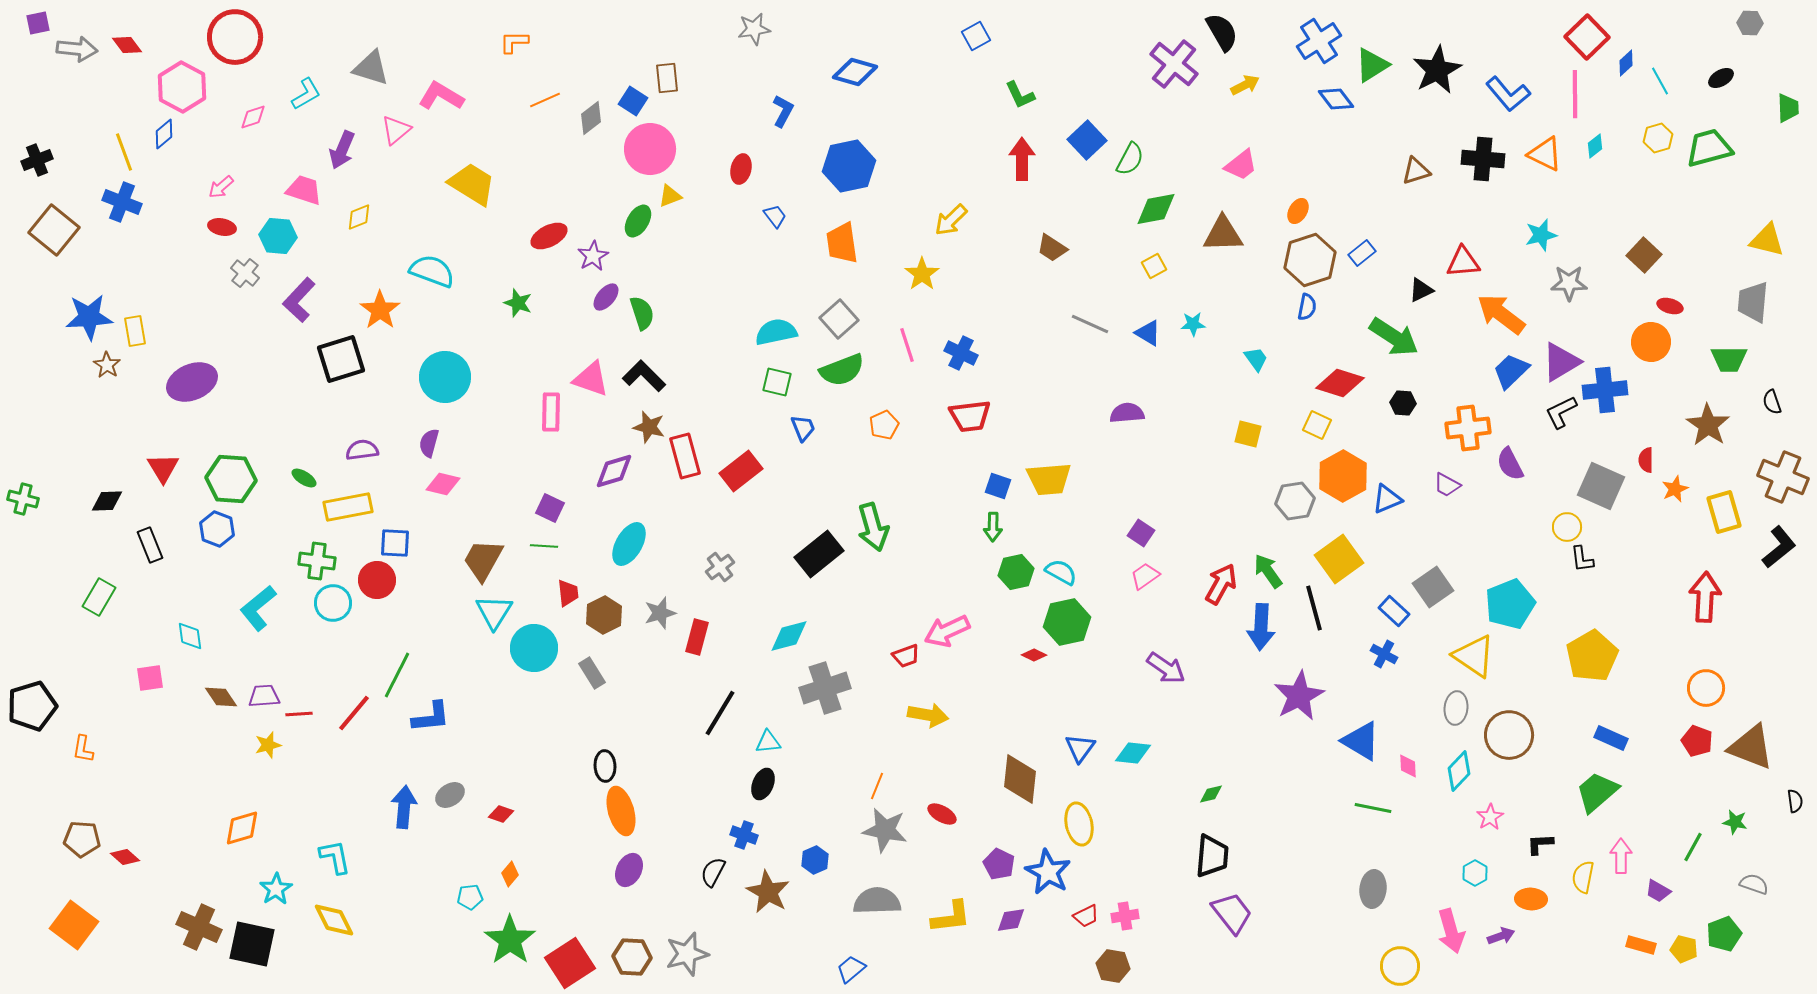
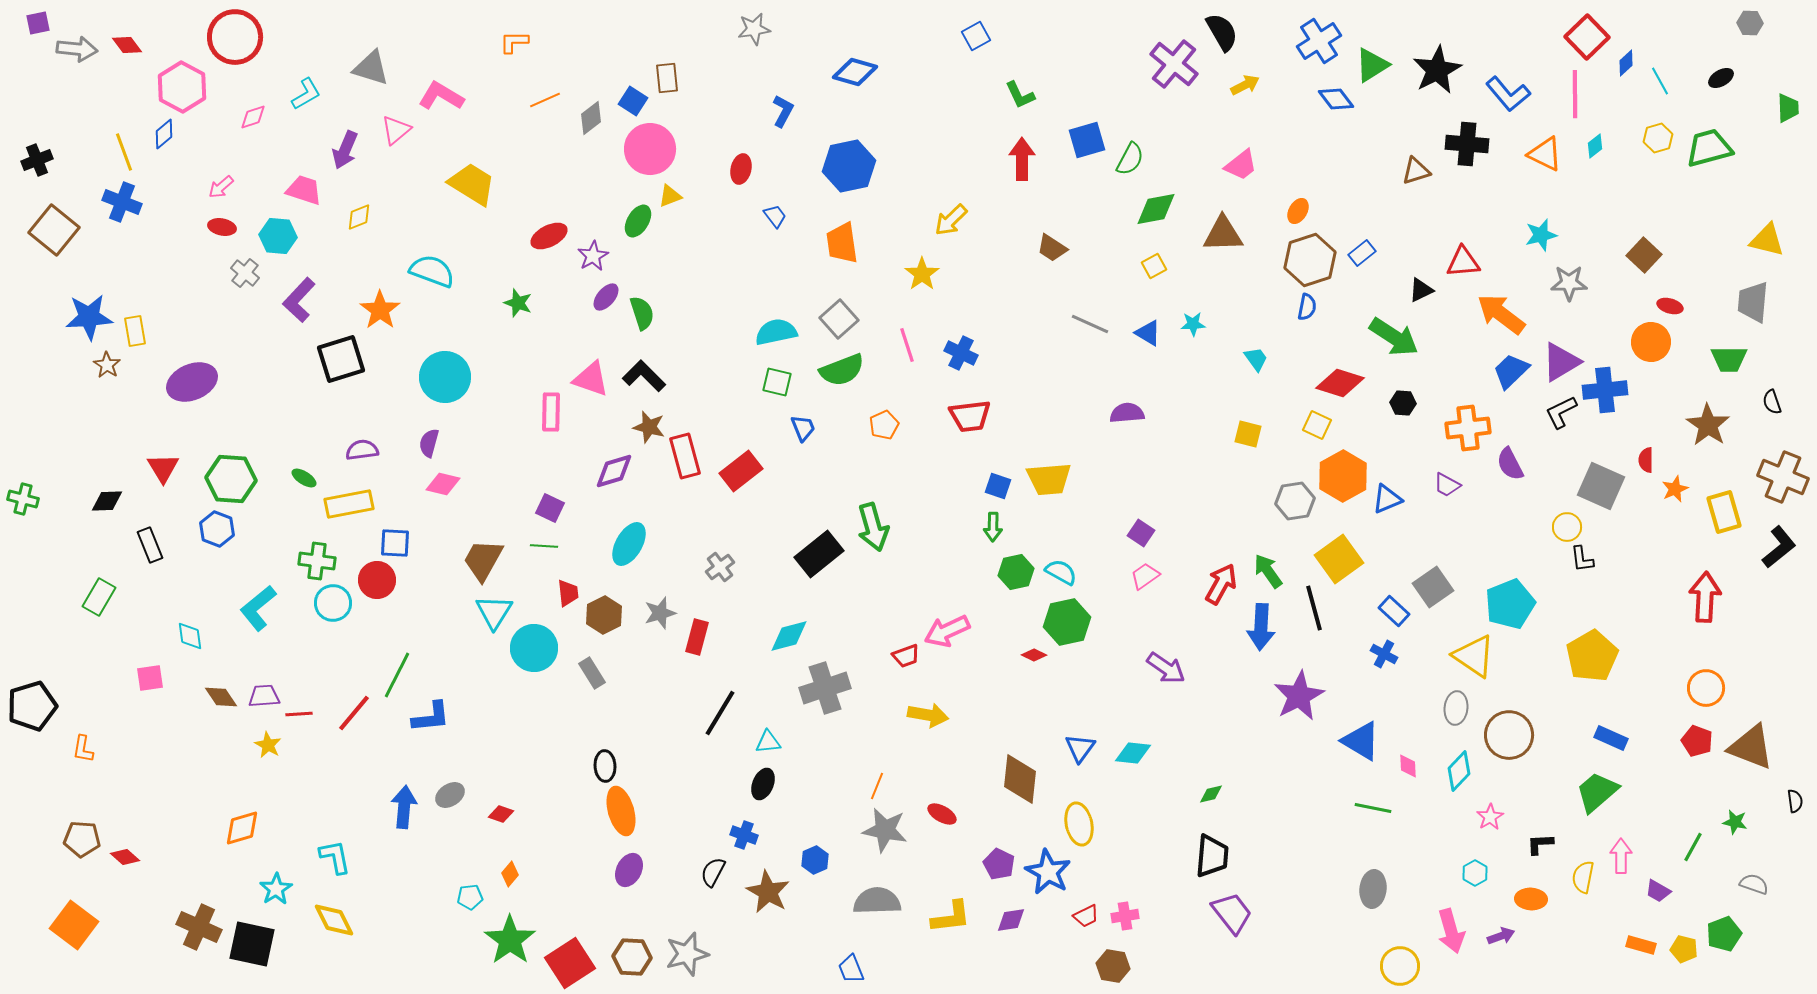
blue square at (1087, 140): rotated 27 degrees clockwise
purple arrow at (342, 150): moved 3 px right
black cross at (1483, 159): moved 16 px left, 15 px up
yellow rectangle at (348, 507): moved 1 px right, 3 px up
yellow star at (268, 745): rotated 28 degrees counterclockwise
blue trapezoid at (851, 969): rotated 72 degrees counterclockwise
